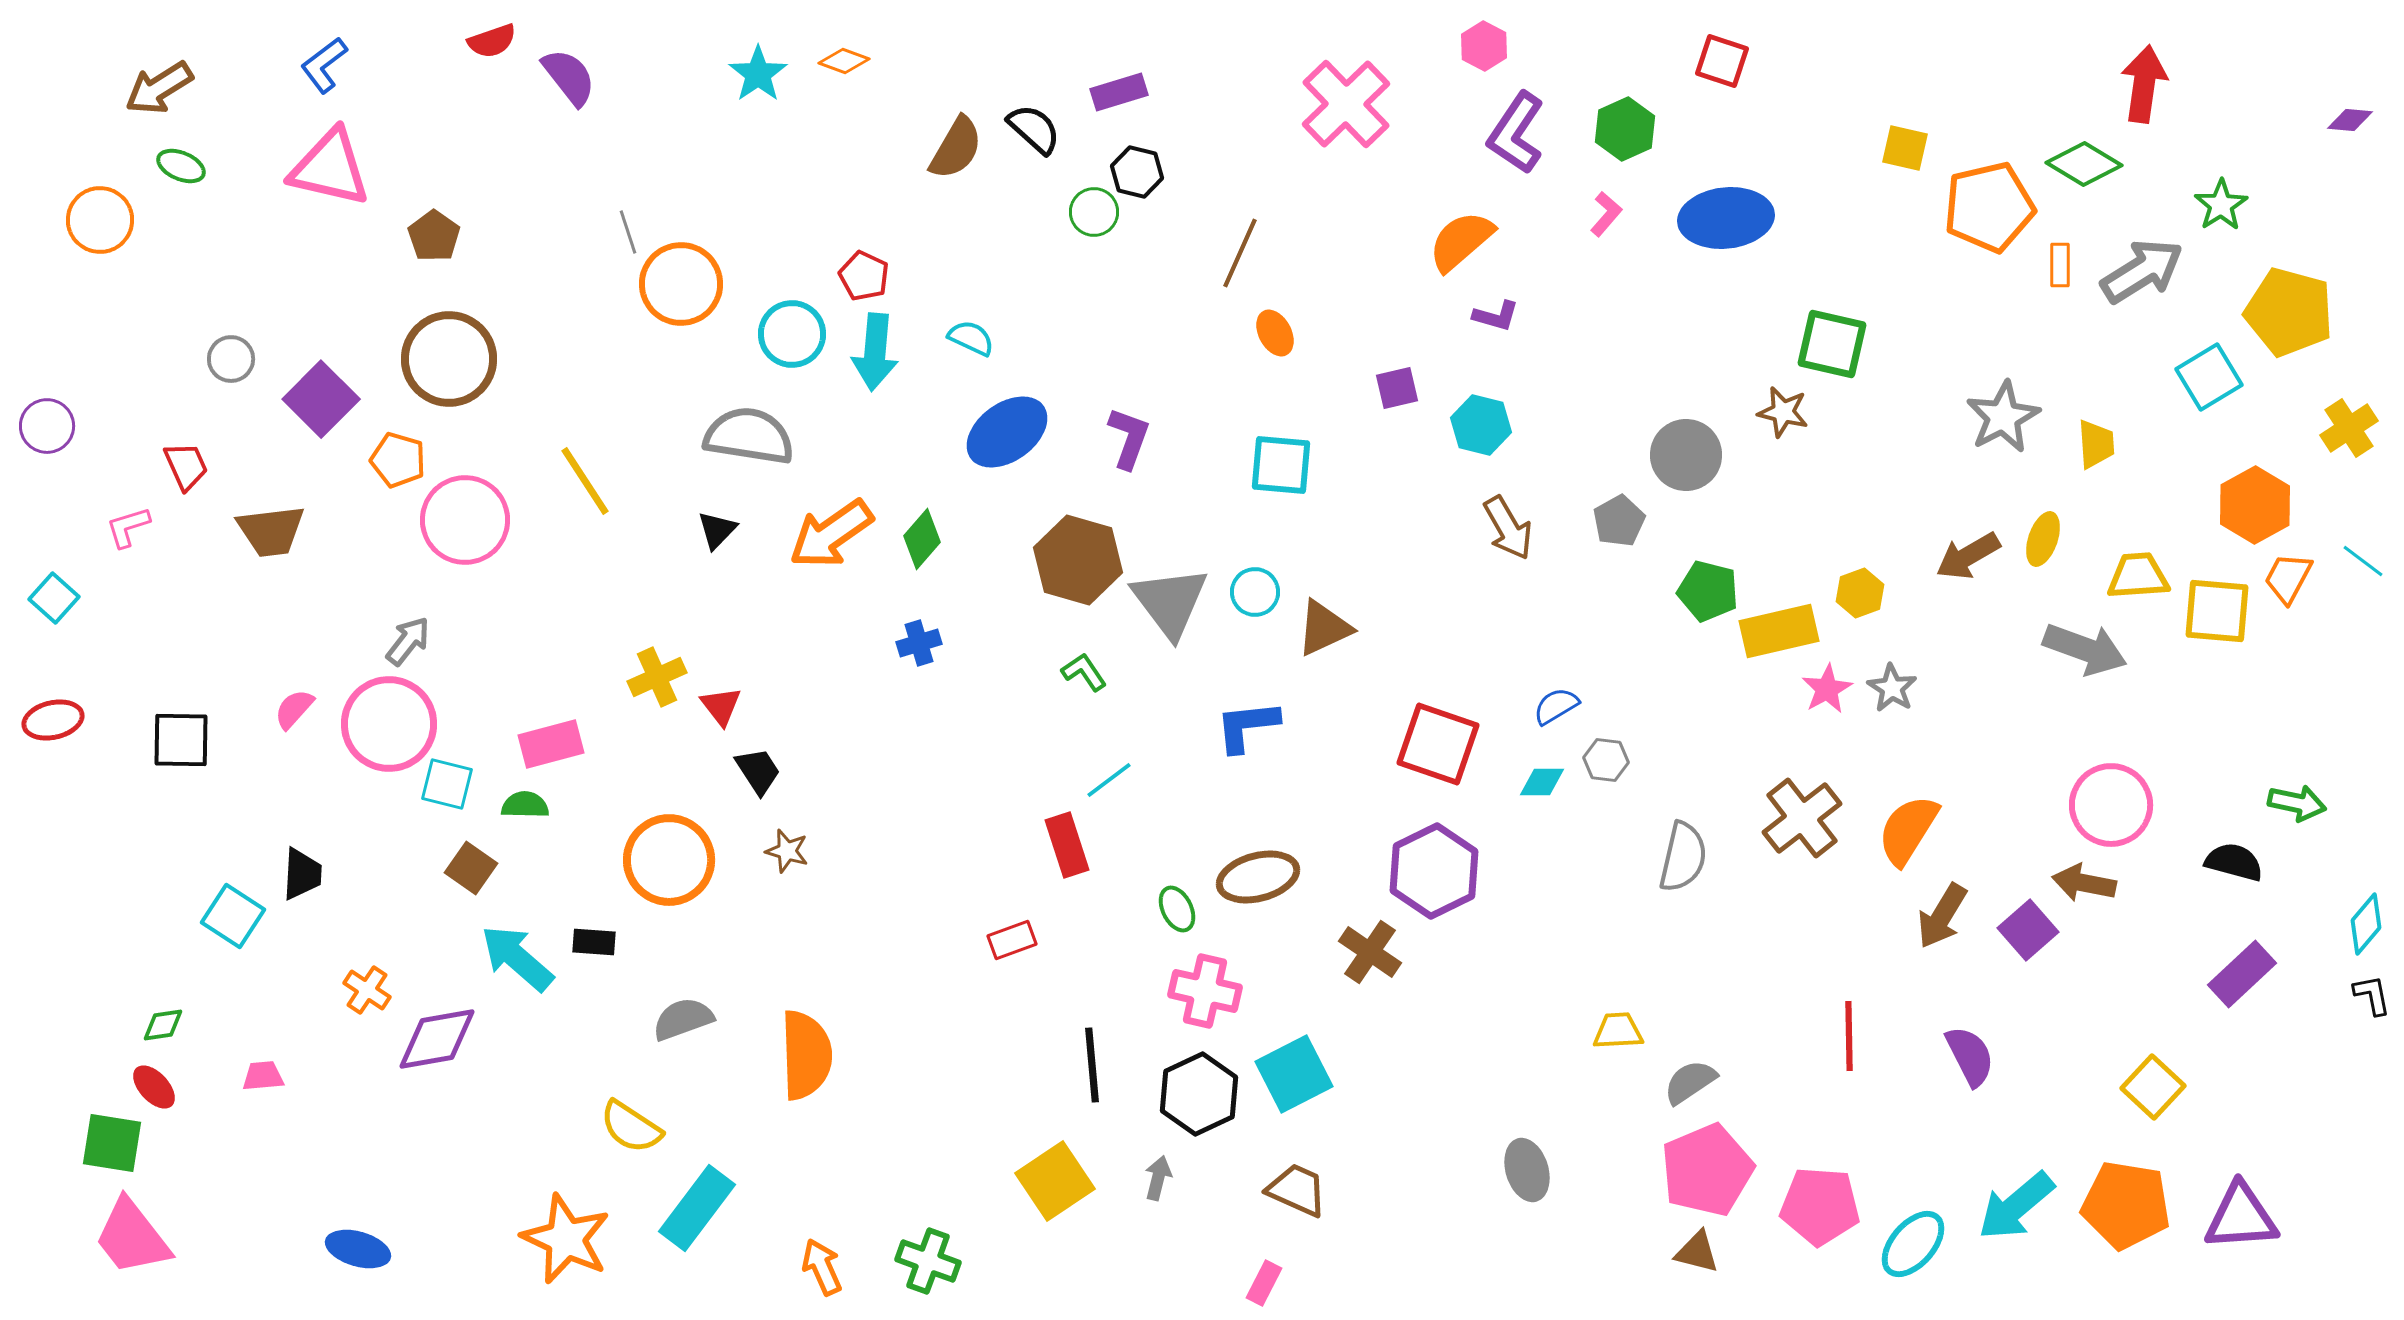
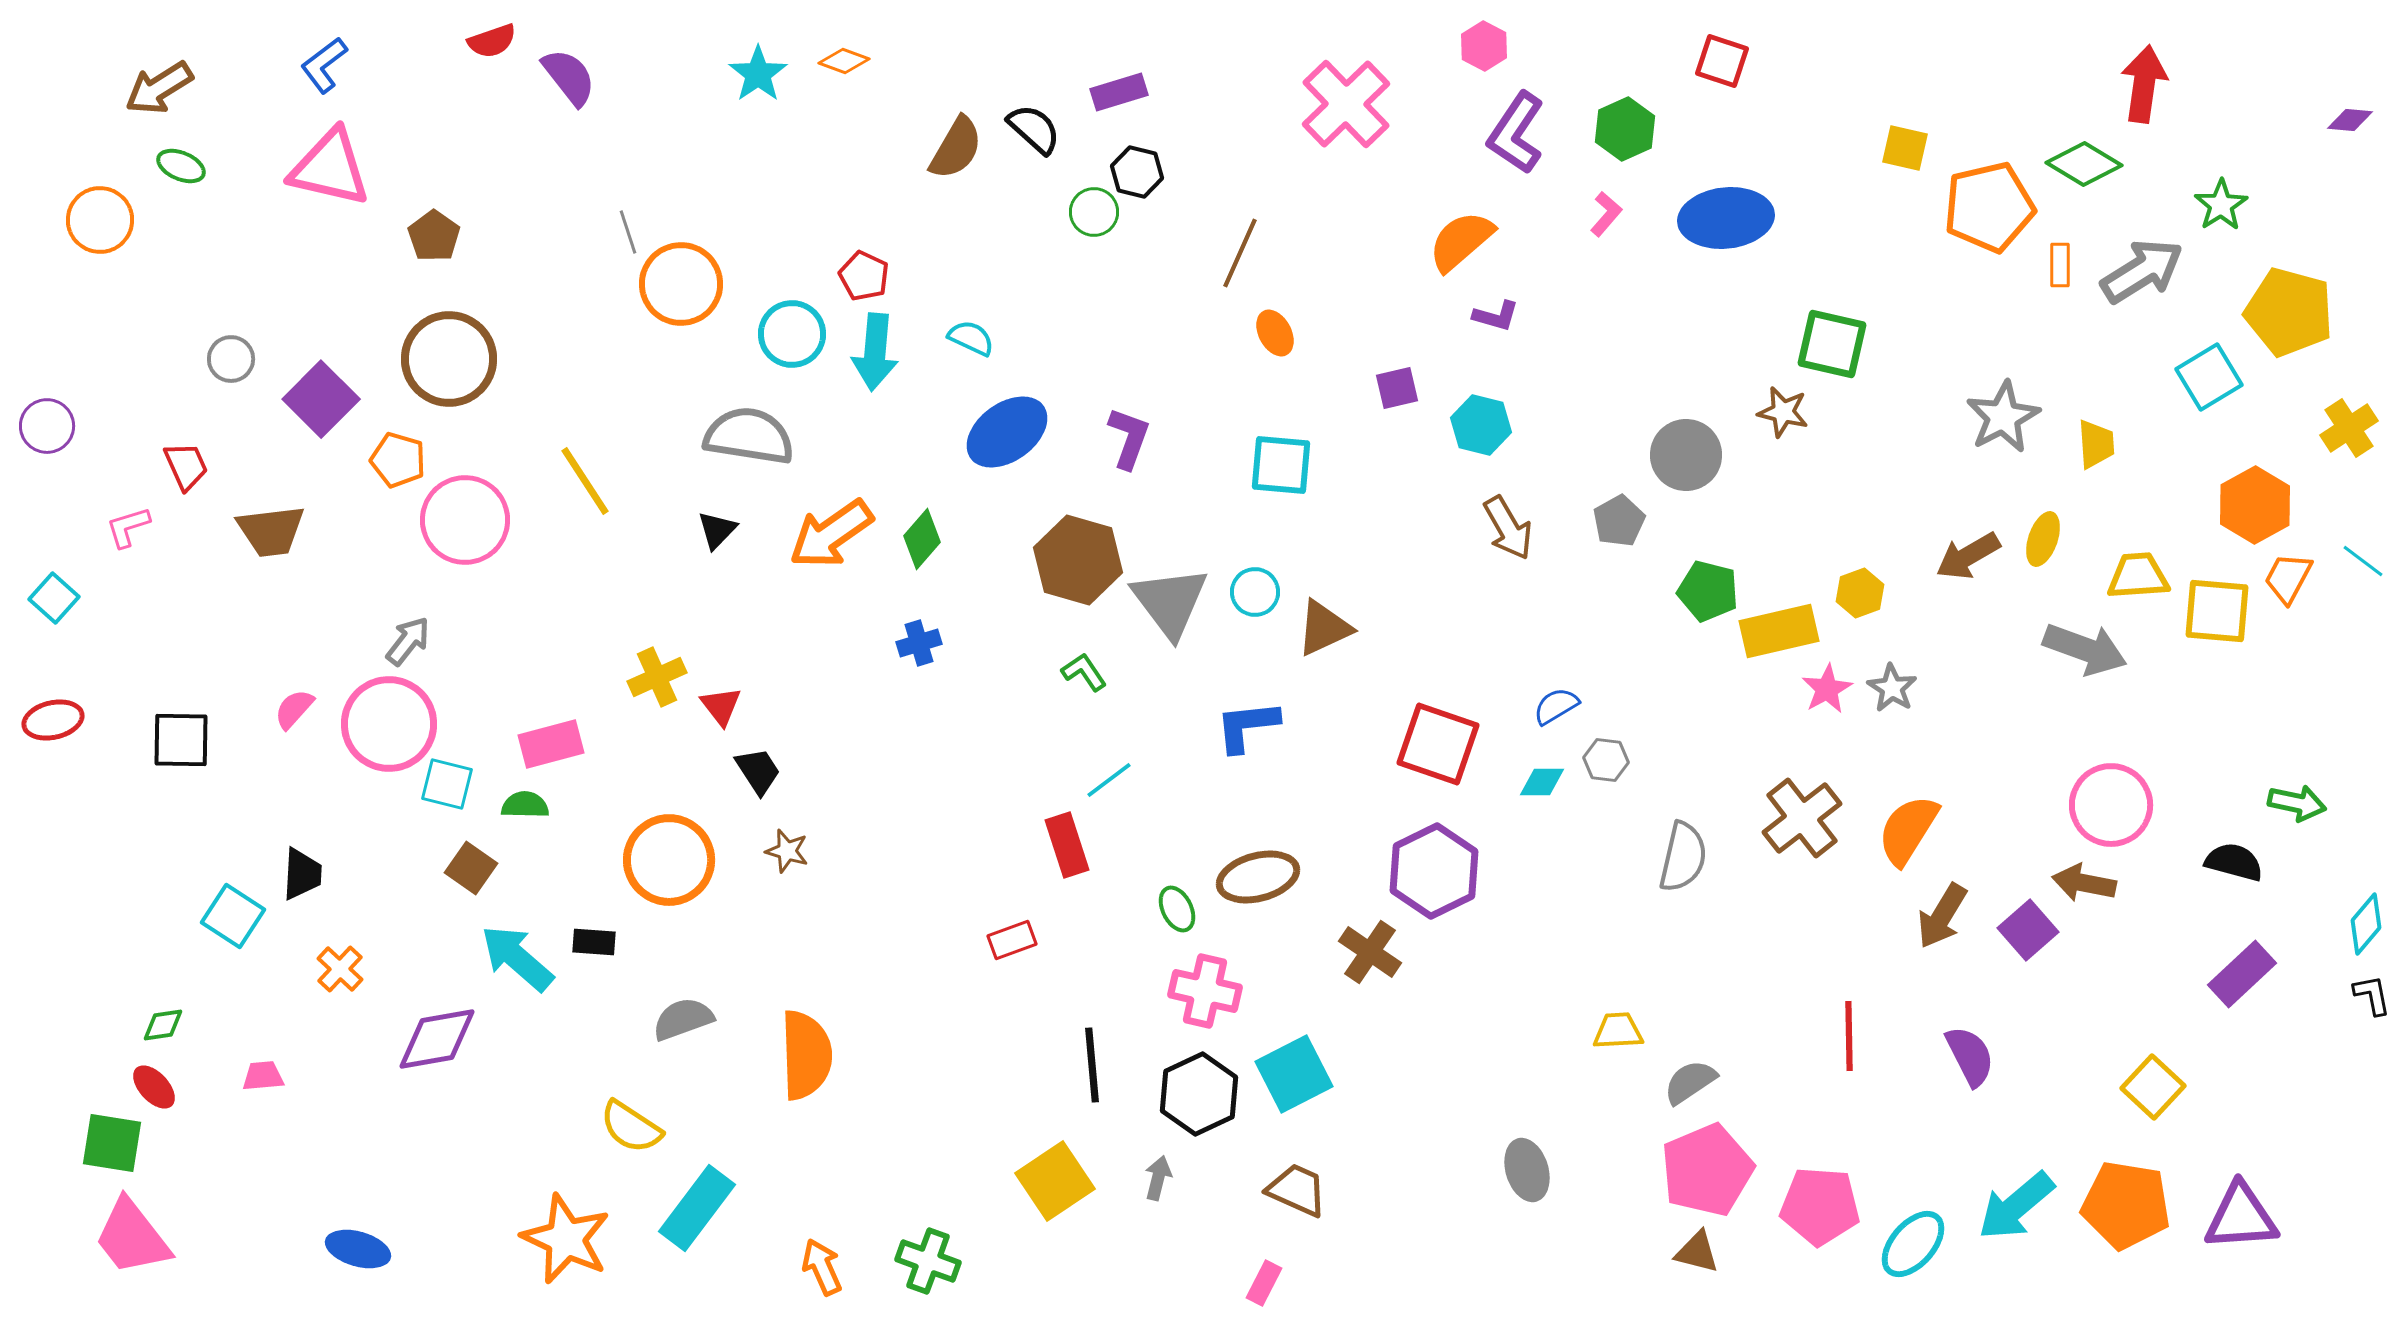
orange cross at (367, 990): moved 27 px left, 21 px up; rotated 9 degrees clockwise
